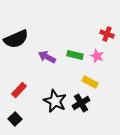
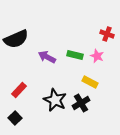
black star: moved 1 px up
black square: moved 1 px up
